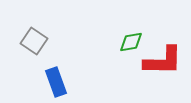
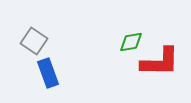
red L-shape: moved 3 px left, 1 px down
blue rectangle: moved 8 px left, 9 px up
